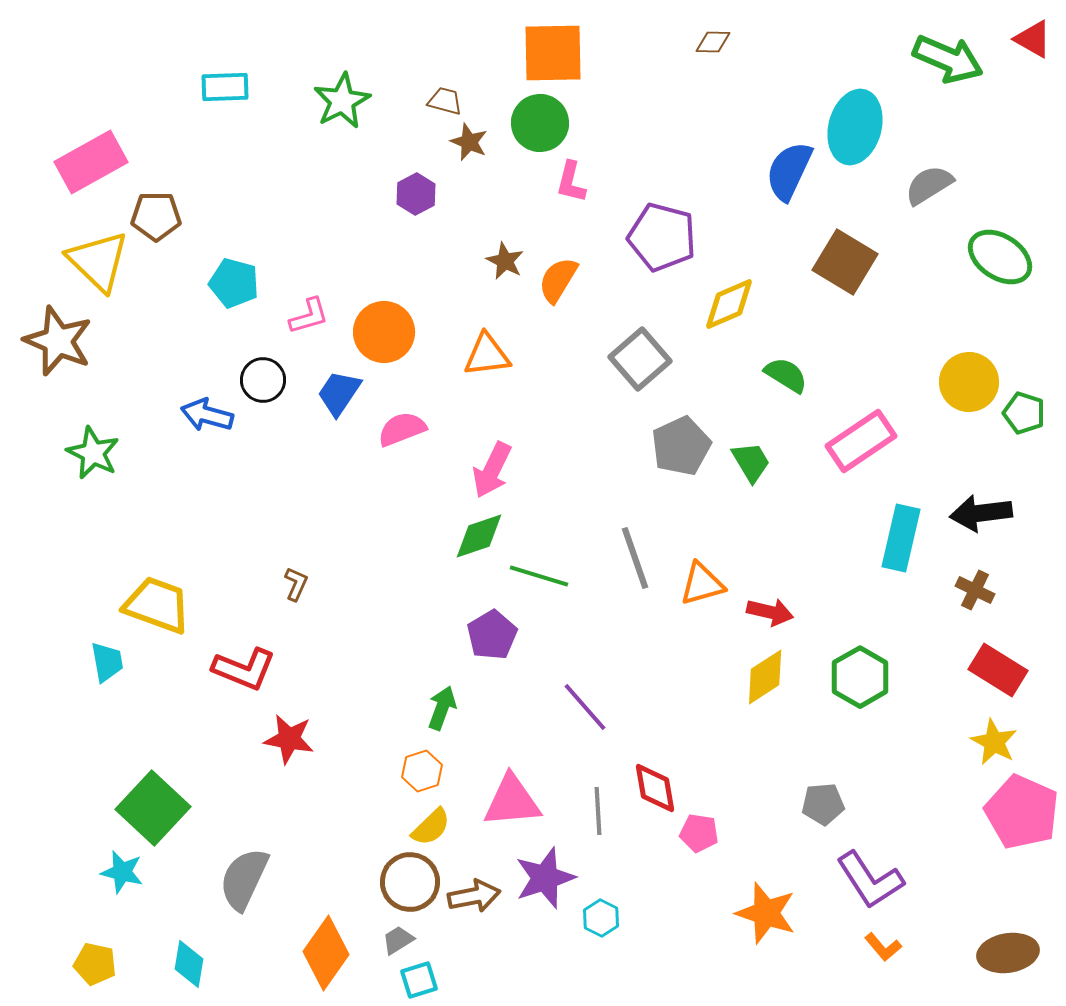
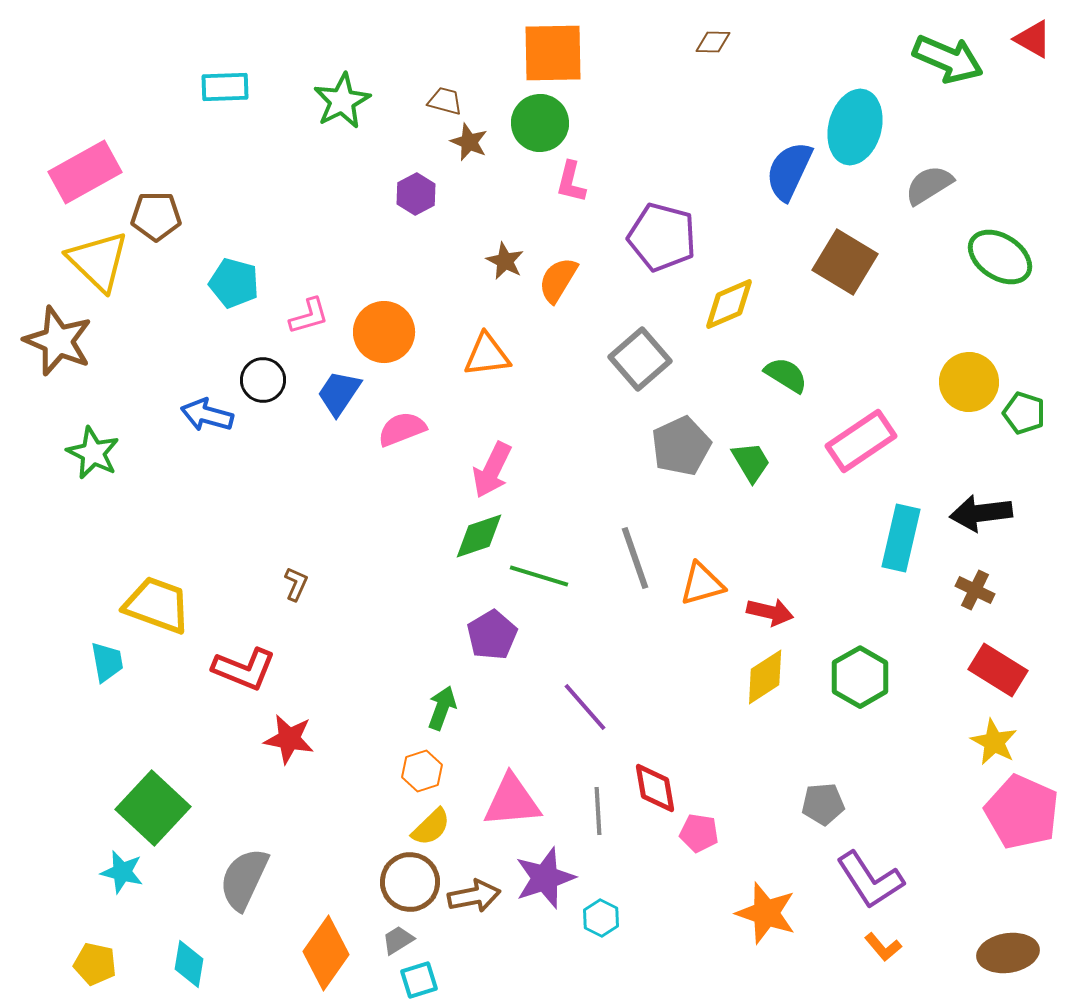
pink rectangle at (91, 162): moved 6 px left, 10 px down
